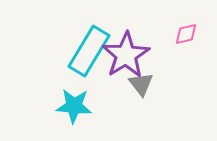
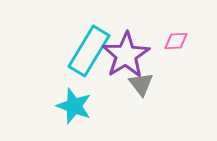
pink diamond: moved 10 px left, 7 px down; rotated 10 degrees clockwise
cyan star: rotated 15 degrees clockwise
